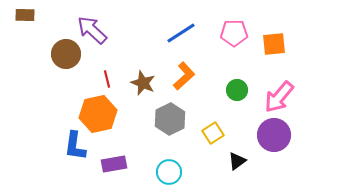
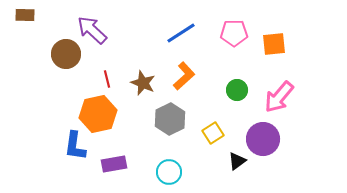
purple circle: moved 11 px left, 4 px down
